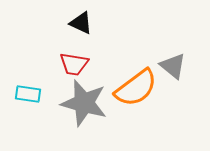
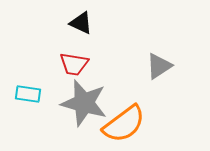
gray triangle: moved 14 px left; rotated 48 degrees clockwise
orange semicircle: moved 12 px left, 36 px down
